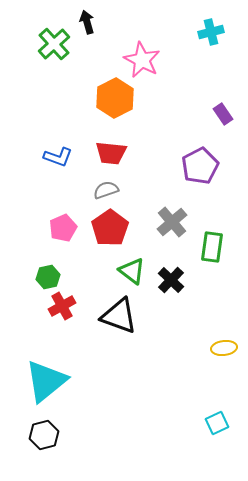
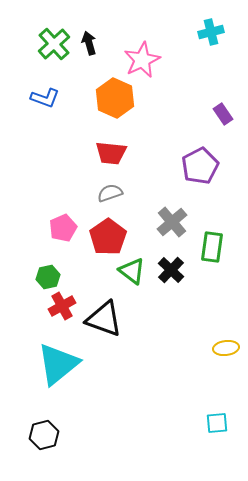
black arrow: moved 2 px right, 21 px down
pink star: rotated 18 degrees clockwise
orange hexagon: rotated 9 degrees counterclockwise
blue L-shape: moved 13 px left, 59 px up
gray semicircle: moved 4 px right, 3 px down
red pentagon: moved 2 px left, 9 px down
black cross: moved 10 px up
black triangle: moved 15 px left, 3 px down
yellow ellipse: moved 2 px right
cyan triangle: moved 12 px right, 17 px up
cyan square: rotated 20 degrees clockwise
